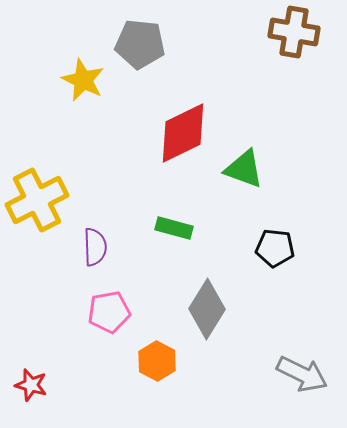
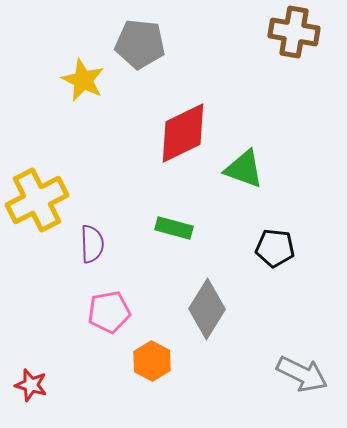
purple semicircle: moved 3 px left, 3 px up
orange hexagon: moved 5 px left
